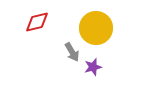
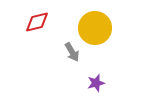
yellow circle: moved 1 px left
purple star: moved 3 px right, 16 px down
